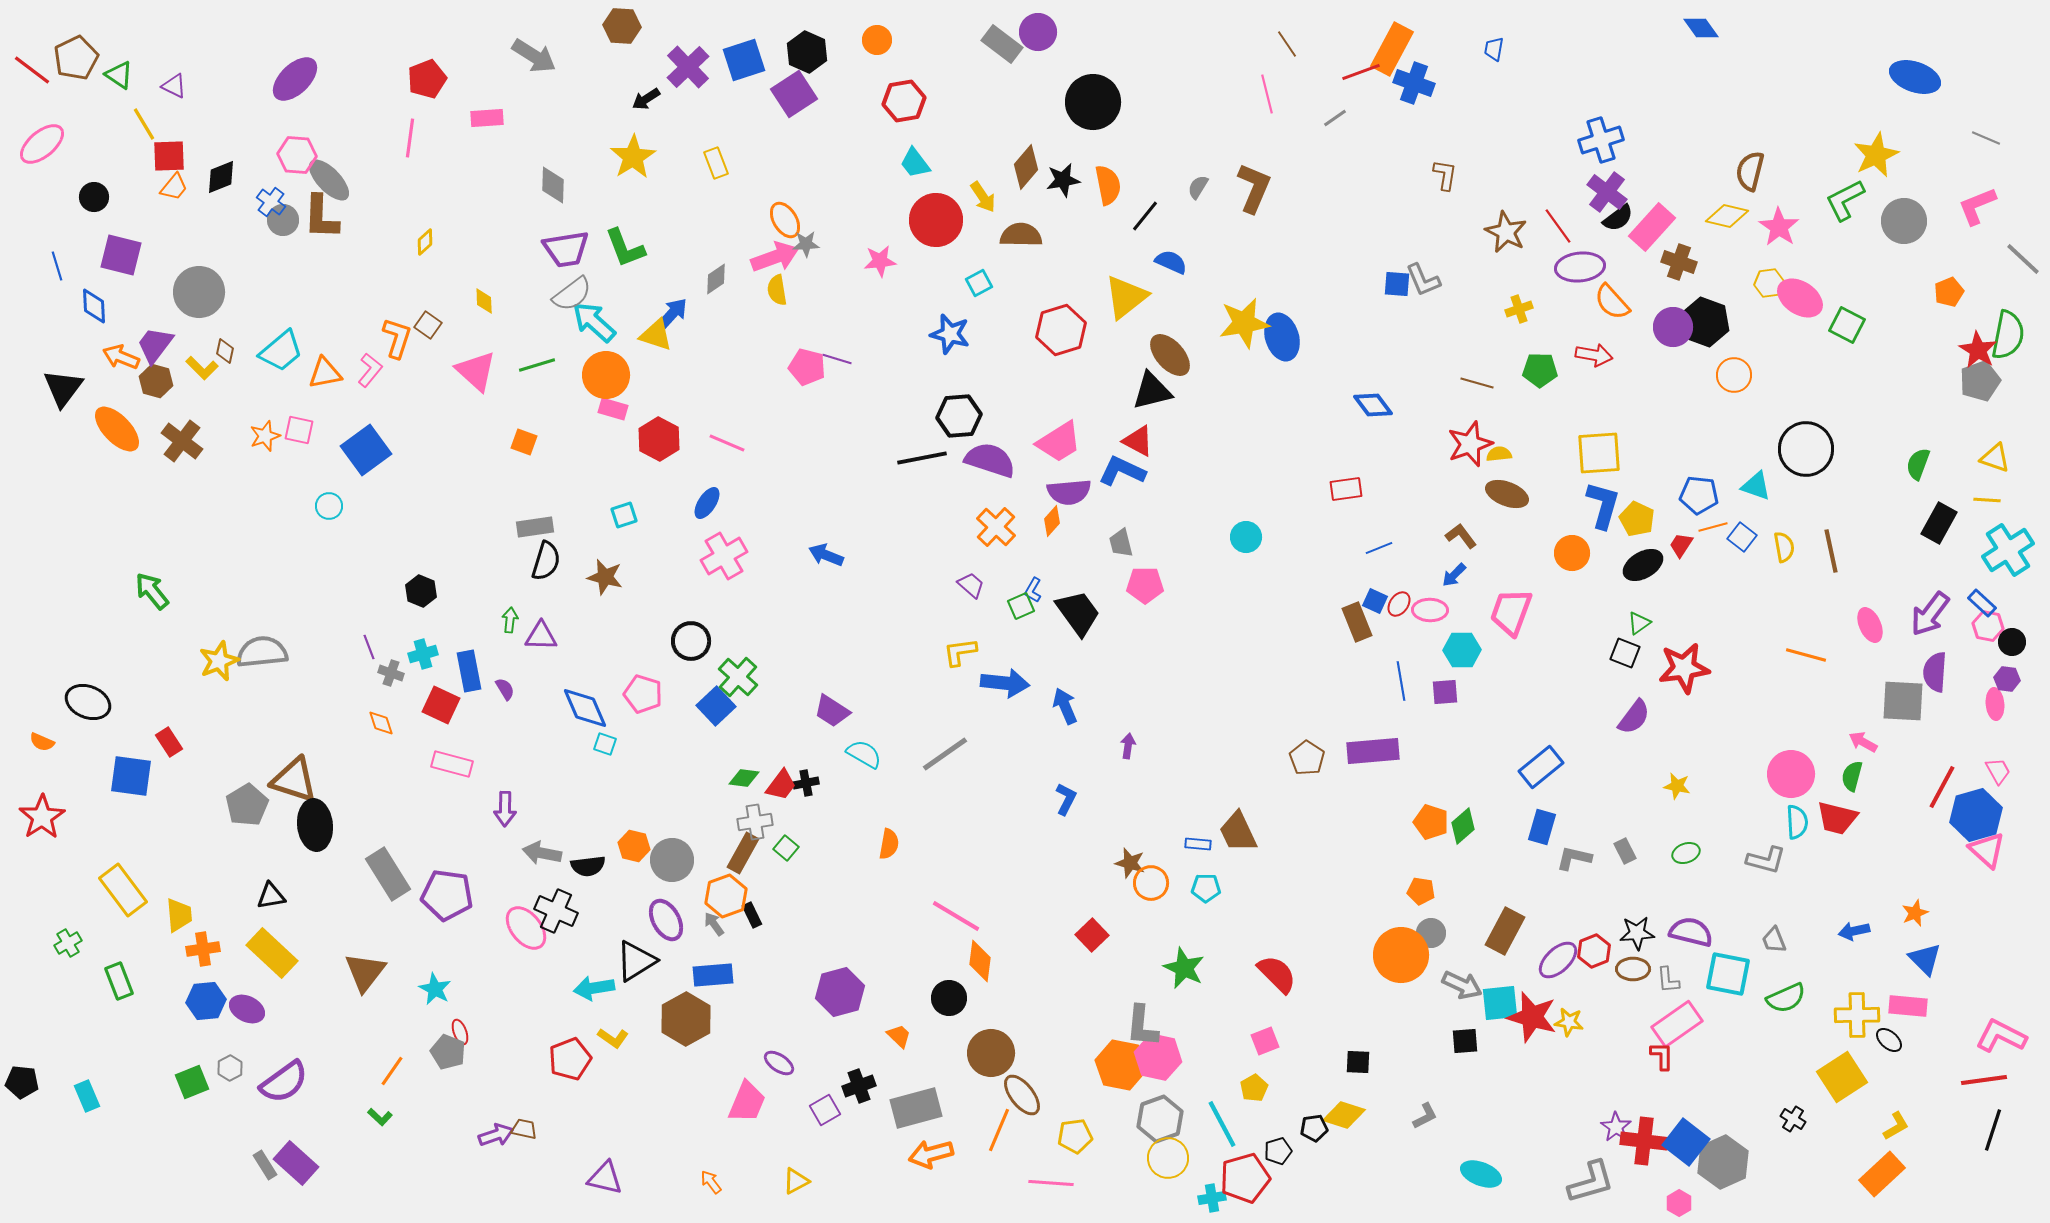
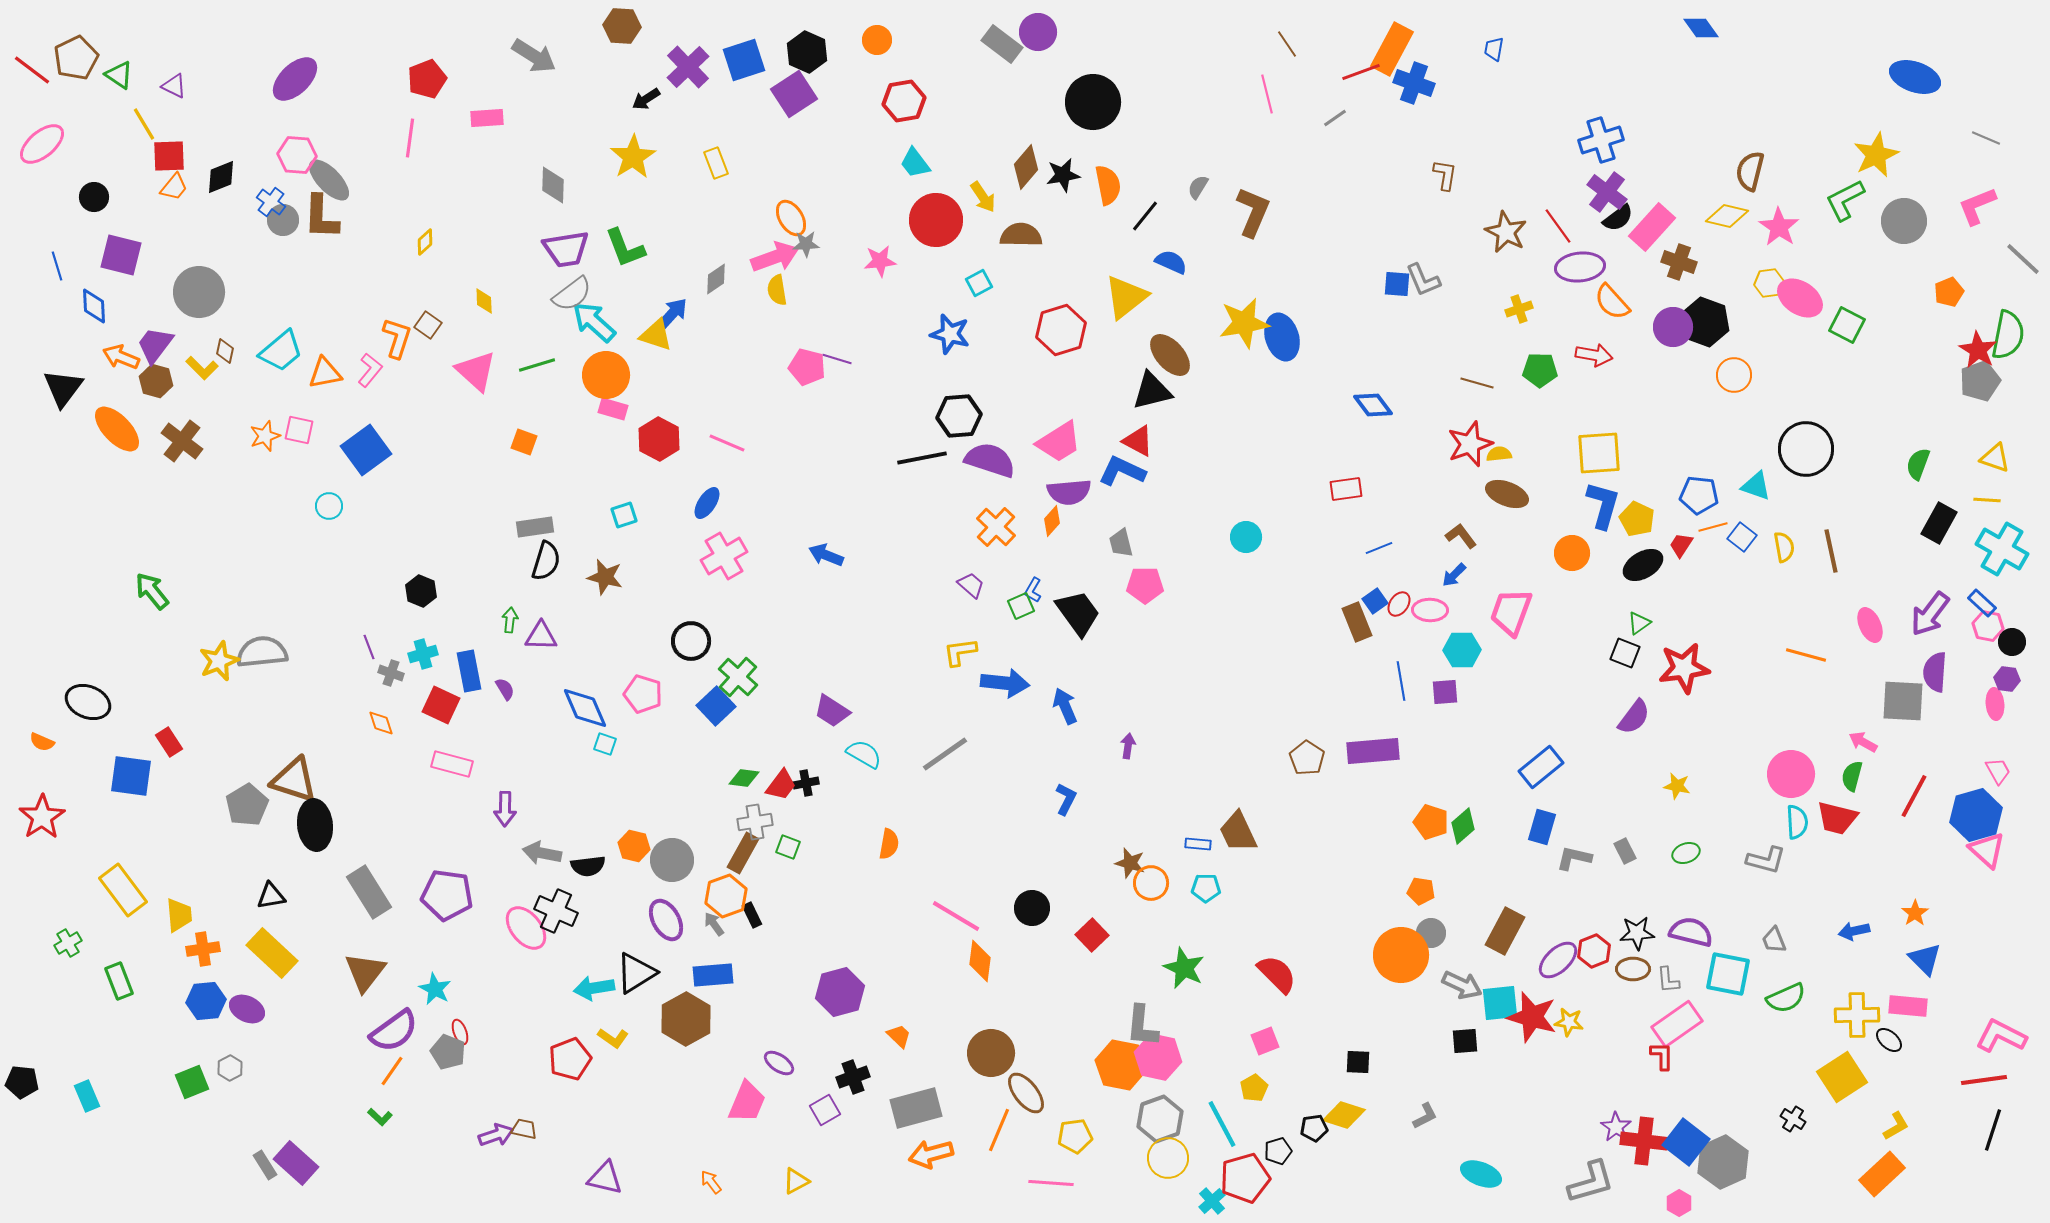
black star at (1063, 180): moved 5 px up
brown L-shape at (1254, 188): moved 1 px left, 24 px down
orange ellipse at (785, 220): moved 6 px right, 2 px up
cyan cross at (2008, 550): moved 6 px left, 1 px up; rotated 27 degrees counterclockwise
blue square at (1375, 601): rotated 30 degrees clockwise
red line at (1942, 787): moved 28 px left, 9 px down
green square at (786, 848): moved 2 px right, 1 px up; rotated 20 degrees counterclockwise
gray rectangle at (388, 874): moved 19 px left, 18 px down
orange star at (1915, 913): rotated 12 degrees counterclockwise
black triangle at (636, 961): moved 12 px down
black circle at (949, 998): moved 83 px right, 90 px up
purple semicircle at (284, 1082): moved 110 px right, 51 px up
black cross at (859, 1086): moved 6 px left, 9 px up
brown ellipse at (1022, 1095): moved 4 px right, 2 px up
cyan cross at (1212, 1198): moved 3 px down; rotated 32 degrees counterclockwise
